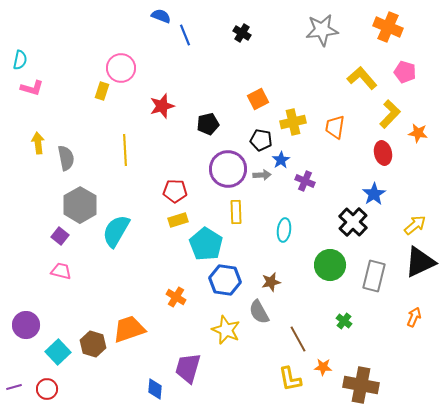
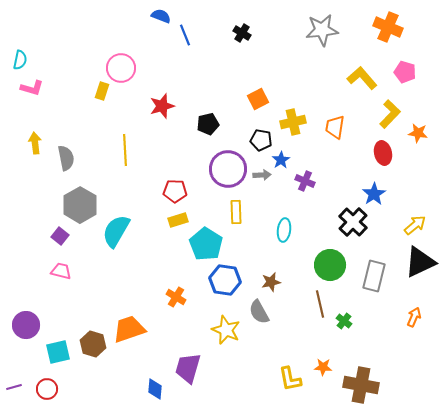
yellow arrow at (38, 143): moved 3 px left
brown line at (298, 339): moved 22 px right, 35 px up; rotated 16 degrees clockwise
cyan square at (58, 352): rotated 30 degrees clockwise
